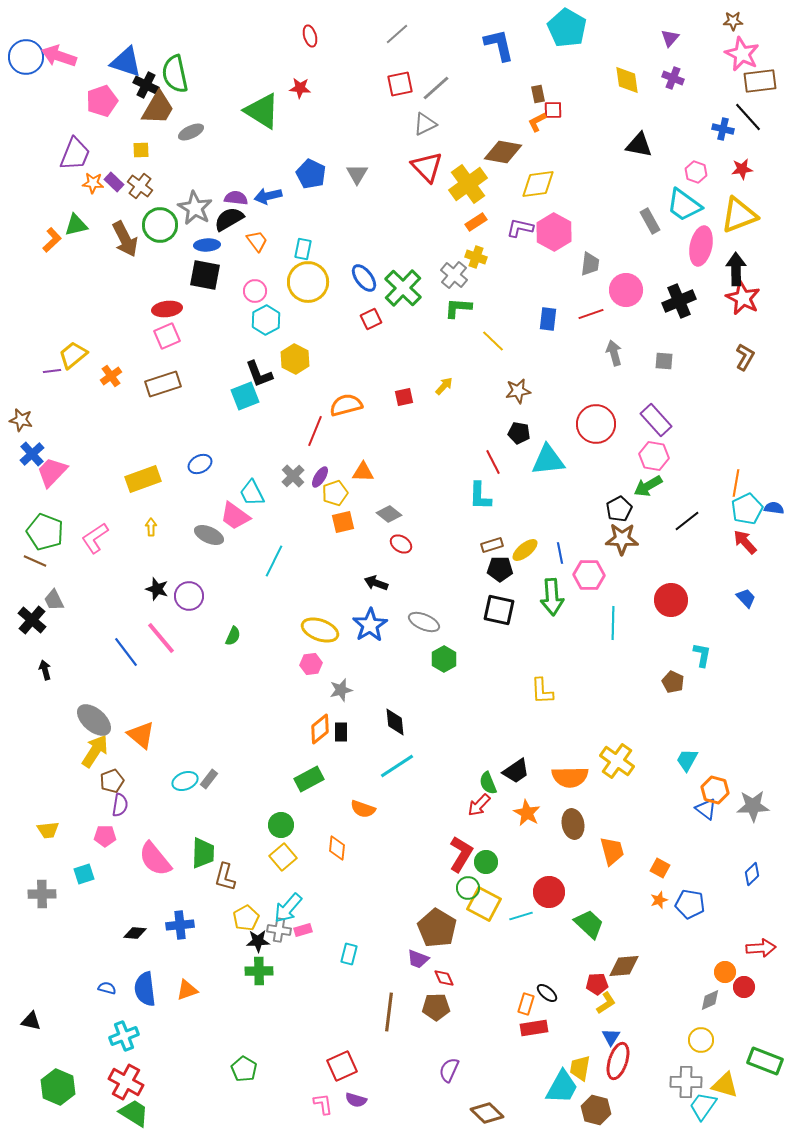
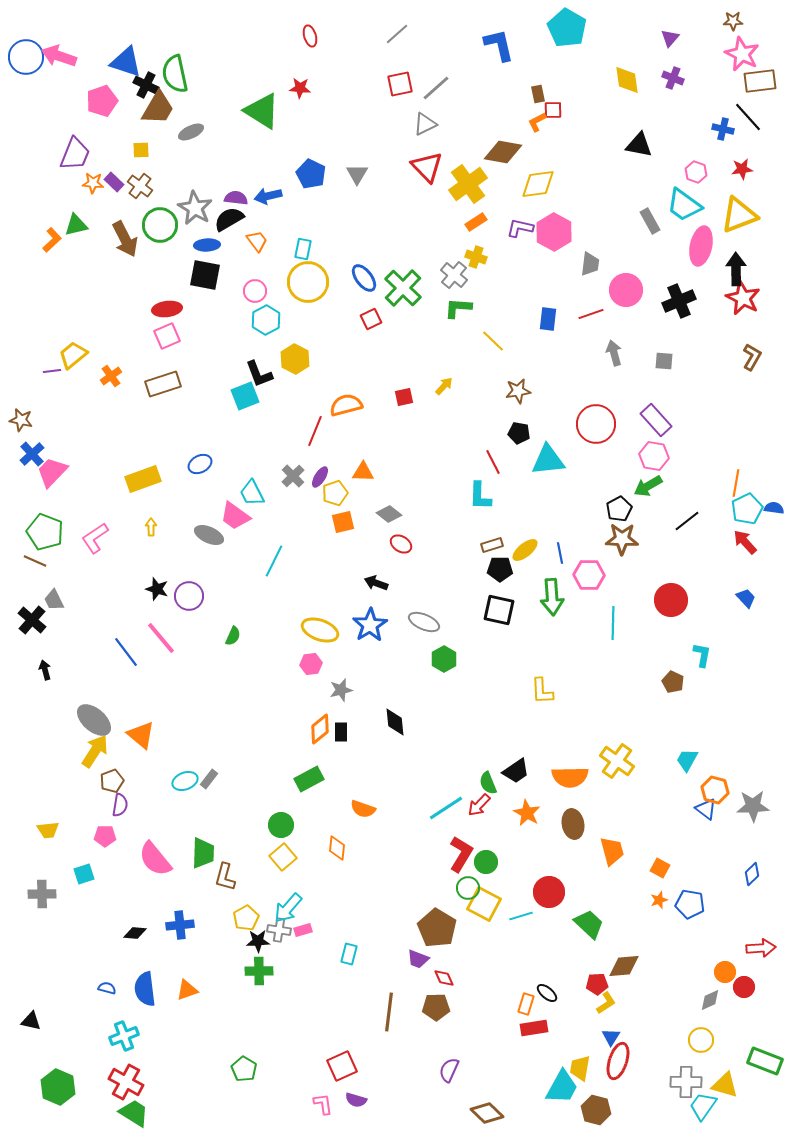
brown L-shape at (745, 357): moved 7 px right
cyan line at (397, 766): moved 49 px right, 42 px down
